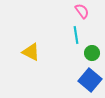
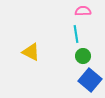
pink semicircle: moved 1 px right; rotated 56 degrees counterclockwise
cyan line: moved 1 px up
green circle: moved 9 px left, 3 px down
